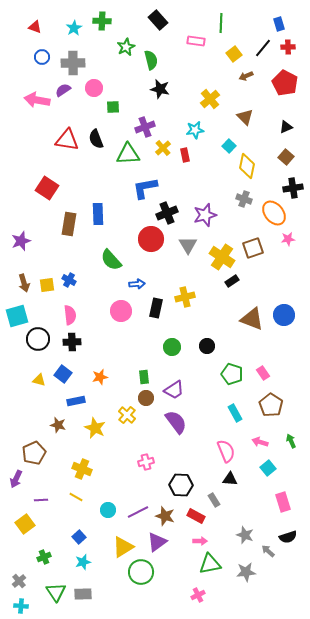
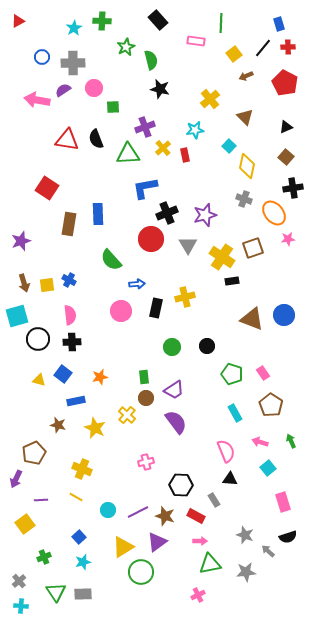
red triangle at (35, 27): moved 17 px left, 6 px up; rotated 48 degrees counterclockwise
black rectangle at (232, 281): rotated 24 degrees clockwise
